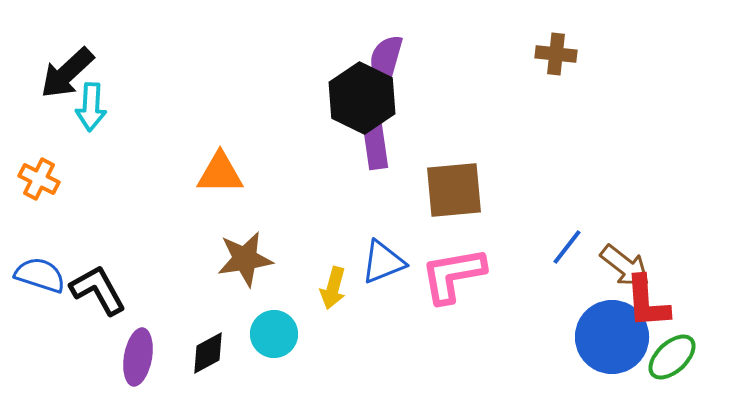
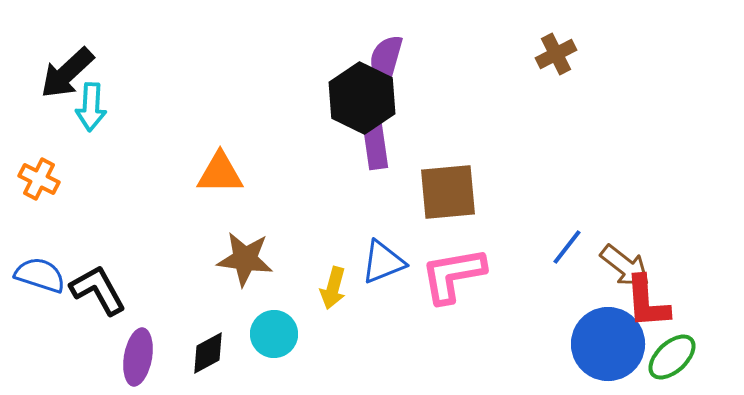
brown cross: rotated 33 degrees counterclockwise
brown square: moved 6 px left, 2 px down
brown star: rotated 16 degrees clockwise
blue circle: moved 4 px left, 7 px down
